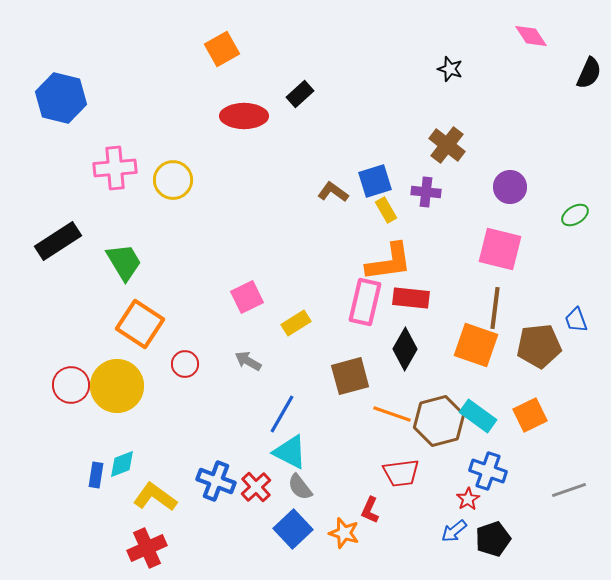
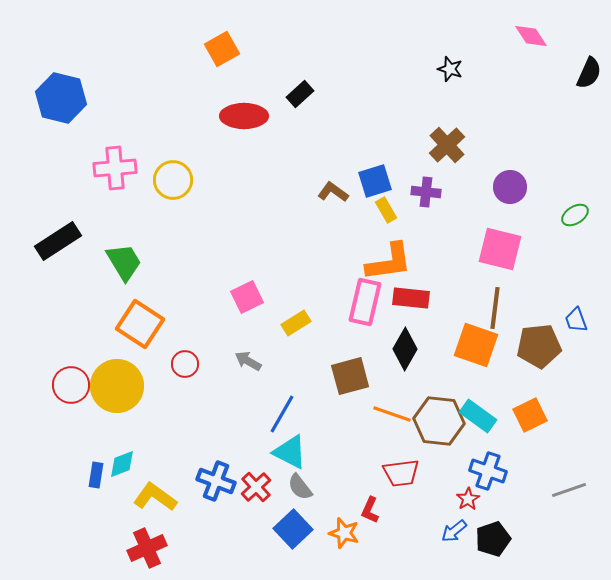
brown cross at (447, 145): rotated 9 degrees clockwise
brown hexagon at (439, 421): rotated 21 degrees clockwise
